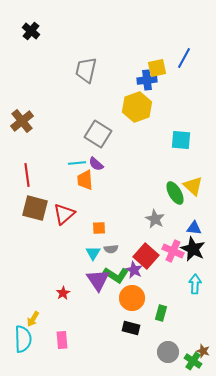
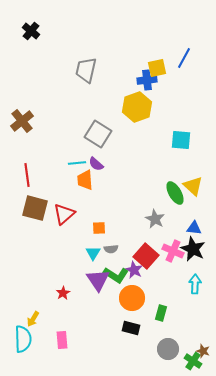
gray circle: moved 3 px up
